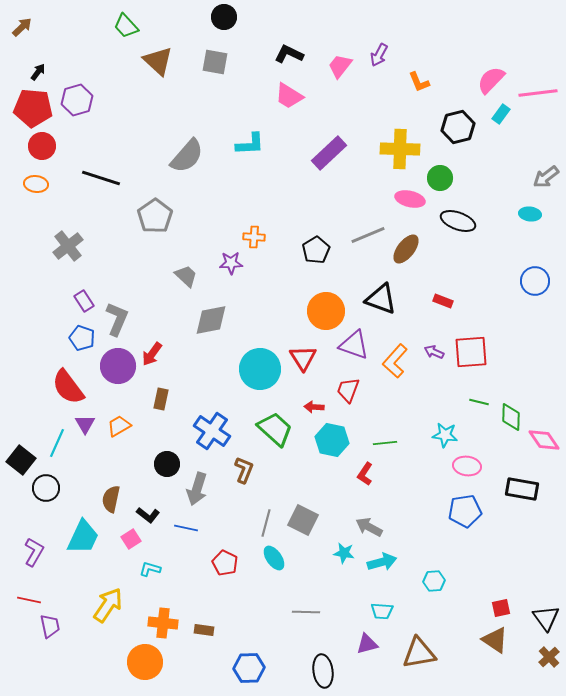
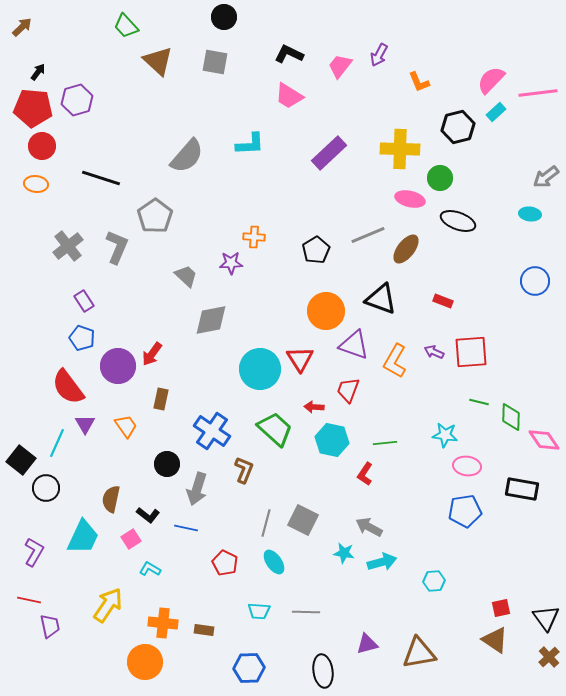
cyan rectangle at (501, 114): moved 5 px left, 2 px up; rotated 12 degrees clockwise
gray L-shape at (117, 319): moved 72 px up
red triangle at (303, 358): moved 3 px left, 1 px down
orange L-shape at (395, 361): rotated 12 degrees counterclockwise
orange trapezoid at (119, 426): moved 7 px right; rotated 85 degrees clockwise
cyan ellipse at (274, 558): moved 4 px down
cyan L-shape at (150, 569): rotated 15 degrees clockwise
cyan trapezoid at (382, 611): moved 123 px left
